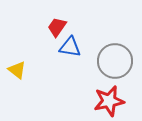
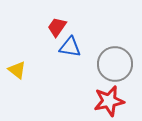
gray circle: moved 3 px down
